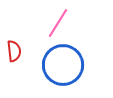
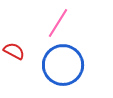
red semicircle: rotated 55 degrees counterclockwise
